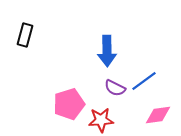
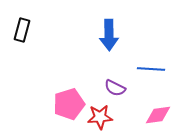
black rectangle: moved 3 px left, 5 px up
blue arrow: moved 2 px right, 16 px up
blue line: moved 7 px right, 12 px up; rotated 40 degrees clockwise
red star: moved 1 px left, 3 px up
